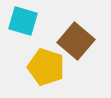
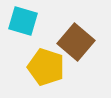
brown square: moved 1 px down
